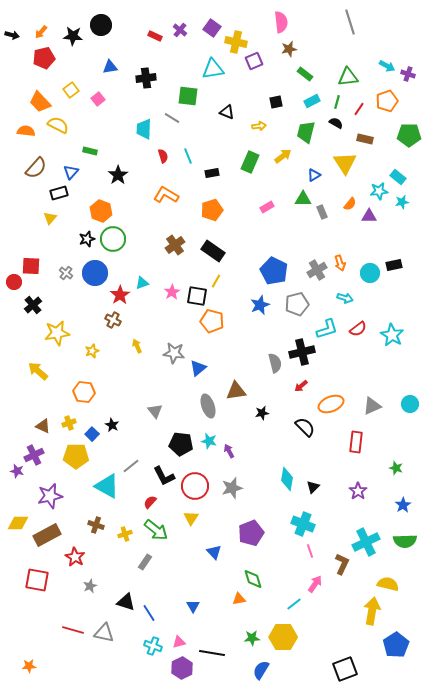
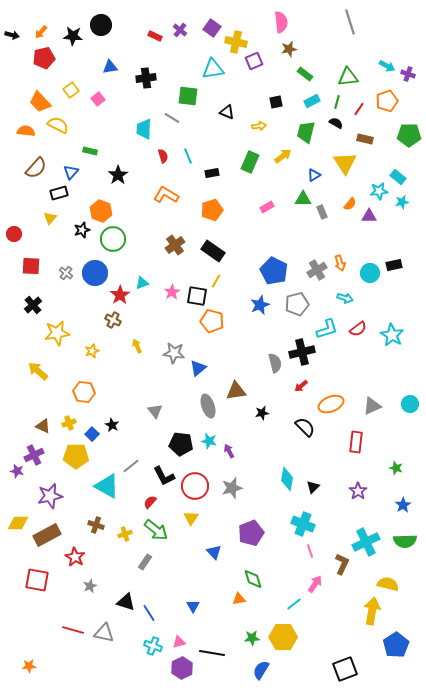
black star at (87, 239): moved 5 px left, 9 px up
red circle at (14, 282): moved 48 px up
